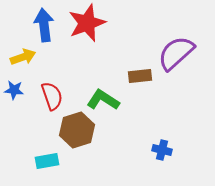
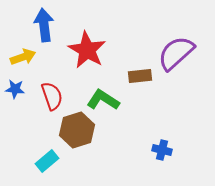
red star: moved 27 px down; rotated 21 degrees counterclockwise
blue star: moved 1 px right, 1 px up
cyan rectangle: rotated 30 degrees counterclockwise
